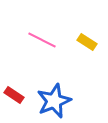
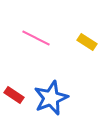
pink line: moved 6 px left, 2 px up
blue star: moved 3 px left, 3 px up
